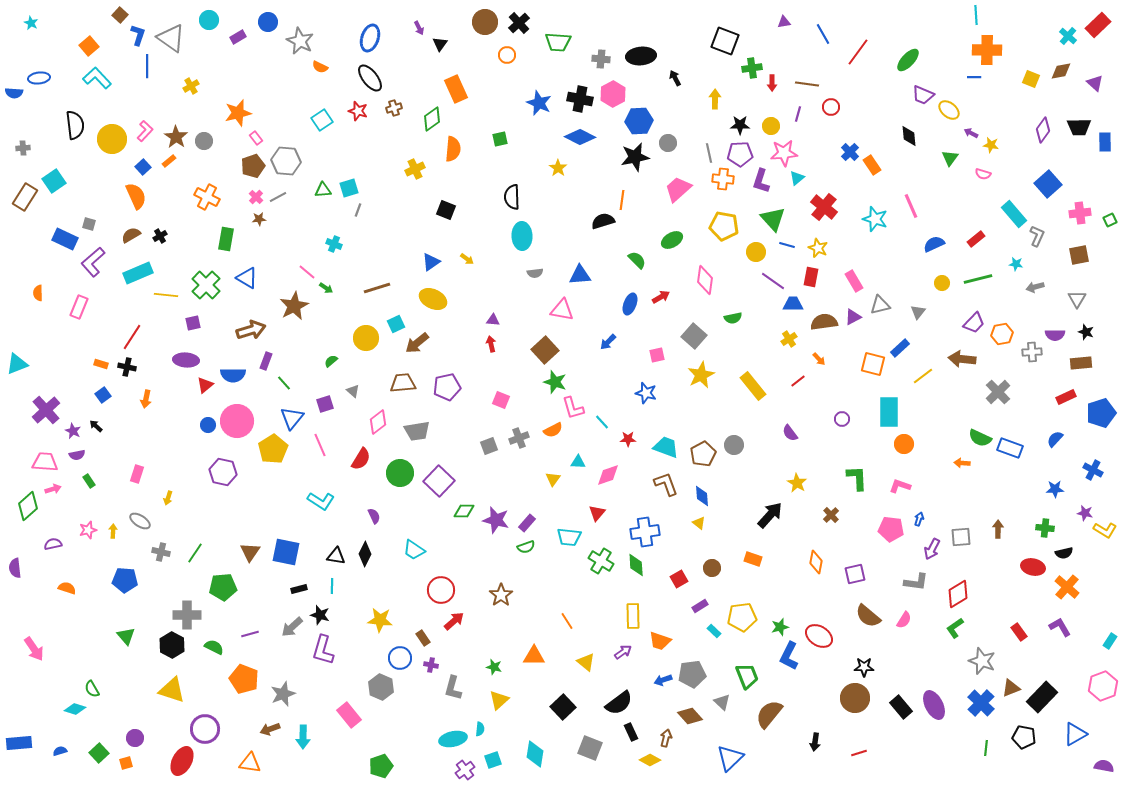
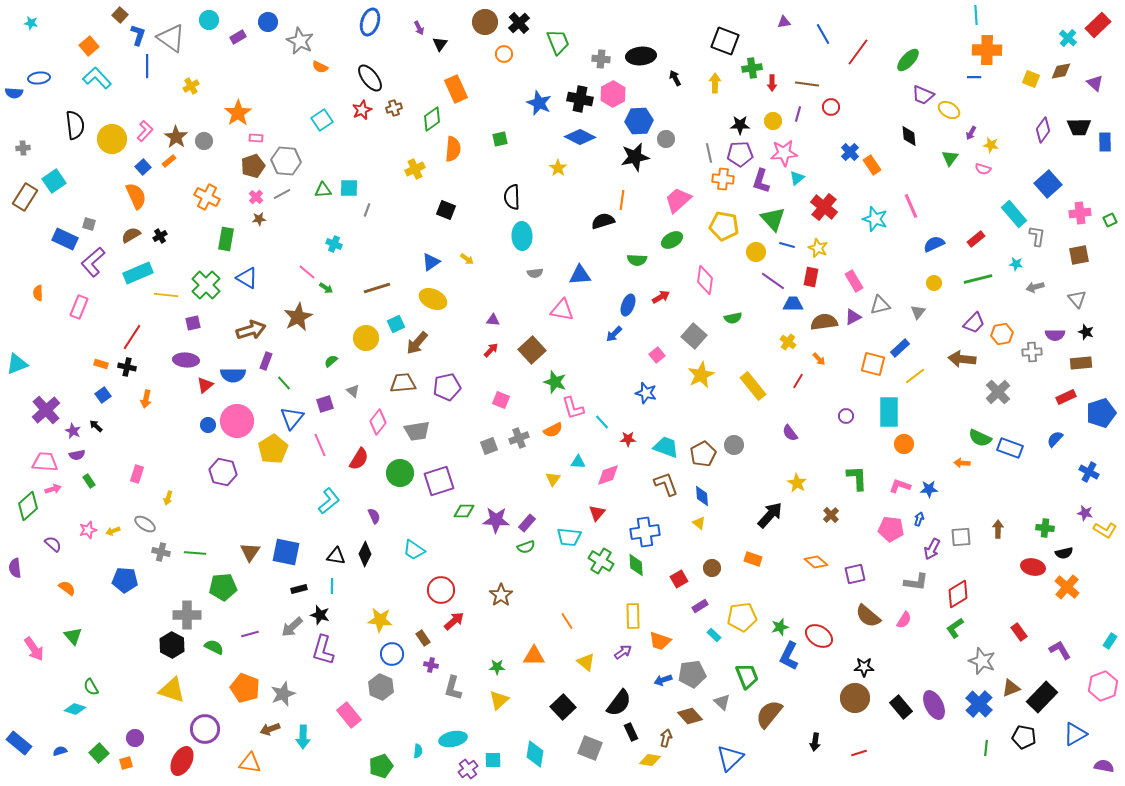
cyan star at (31, 23): rotated 16 degrees counterclockwise
cyan cross at (1068, 36): moved 2 px down
blue ellipse at (370, 38): moved 16 px up
green trapezoid at (558, 42): rotated 116 degrees counterclockwise
orange circle at (507, 55): moved 3 px left, 1 px up
yellow arrow at (715, 99): moved 16 px up
yellow ellipse at (949, 110): rotated 10 degrees counterclockwise
red star at (358, 111): moved 4 px right, 1 px up; rotated 30 degrees clockwise
orange star at (238, 113): rotated 20 degrees counterclockwise
yellow circle at (771, 126): moved 2 px right, 5 px up
purple arrow at (971, 133): rotated 88 degrees counterclockwise
pink rectangle at (256, 138): rotated 48 degrees counterclockwise
gray circle at (668, 143): moved 2 px left, 4 px up
pink semicircle at (983, 174): moved 5 px up
cyan square at (349, 188): rotated 18 degrees clockwise
pink trapezoid at (678, 189): moved 11 px down
gray line at (278, 197): moved 4 px right, 3 px up
gray line at (358, 210): moved 9 px right
gray L-shape at (1037, 236): rotated 15 degrees counterclockwise
green semicircle at (637, 260): rotated 138 degrees clockwise
yellow circle at (942, 283): moved 8 px left
gray triangle at (1077, 299): rotated 12 degrees counterclockwise
blue ellipse at (630, 304): moved 2 px left, 1 px down
brown star at (294, 306): moved 4 px right, 11 px down
yellow cross at (789, 339): moved 1 px left, 3 px down; rotated 21 degrees counterclockwise
blue arrow at (608, 342): moved 6 px right, 8 px up
brown arrow at (417, 343): rotated 10 degrees counterclockwise
red arrow at (491, 344): moved 6 px down; rotated 56 degrees clockwise
brown square at (545, 350): moved 13 px left
pink square at (657, 355): rotated 28 degrees counterclockwise
yellow line at (923, 376): moved 8 px left
red line at (798, 381): rotated 21 degrees counterclockwise
purple circle at (842, 419): moved 4 px right, 3 px up
pink diamond at (378, 422): rotated 15 degrees counterclockwise
red semicircle at (361, 459): moved 2 px left
blue cross at (1093, 470): moved 4 px left, 2 px down
purple square at (439, 481): rotated 28 degrees clockwise
blue star at (1055, 489): moved 126 px left
cyan L-shape at (321, 501): moved 8 px right; rotated 72 degrees counterclockwise
purple star at (496, 520): rotated 12 degrees counterclockwise
gray ellipse at (140, 521): moved 5 px right, 3 px down
yellow arrow at (113, 531): rotated 112 degrees counterclockwise
purple semicircle at (53, 544): rotated 54 degrees clockwise
green line at (195, 553): rotated 60 degrees clockwise
orange diamond at (816, 562): rotated 60 degrees counterclockwise
orange semicircle at (67, 588): rotated 18 degrees clockwise
purple L-shape at (1060, 627): moved 23 px down
cyan rectangle at (714, 631): moved 4 px down
green triangle at (126, 636): moved 53 px left
blue circle at (400, 658): moved 8 px left, 4 px up
green star at (494, 667): moved 3 px right; rotated 14 degrees counterclockwise
orange pentagon at (244, 679): moved 1 px right, 9 px down
green semicircle at (92, 689): moved 1 px left, 2 px up
black semicircle at (619, 703): rotated 16 degrees counterclockwise
blue cross at (981, 703): moved 2 px left, 1 px down
cyan semicircle at (480, 729): moved 62 px left, 22 px down
blue rectangle at (19, 743): rotated 45 degrees clockwise
cyan square at (493, 760): rotated 18 degrees clockwise
yellow diamond at (650, 760): rotated 20 degrees counterclockwise
purple cross at (465, 770): moved 3 px right, 1 px up
